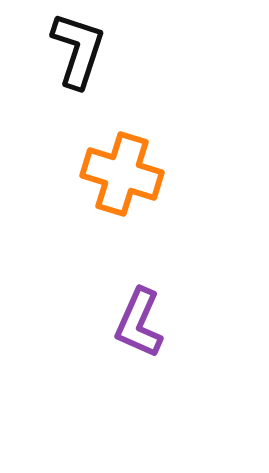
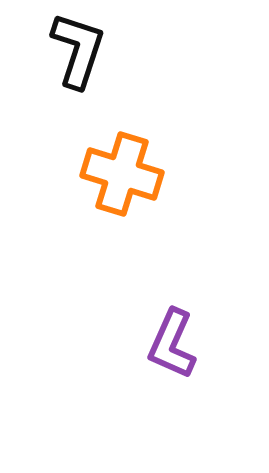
purple L-shape: moved 33 px right, 21 px down
